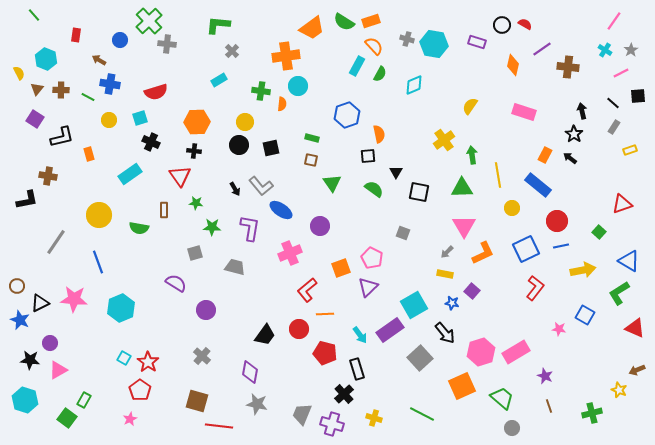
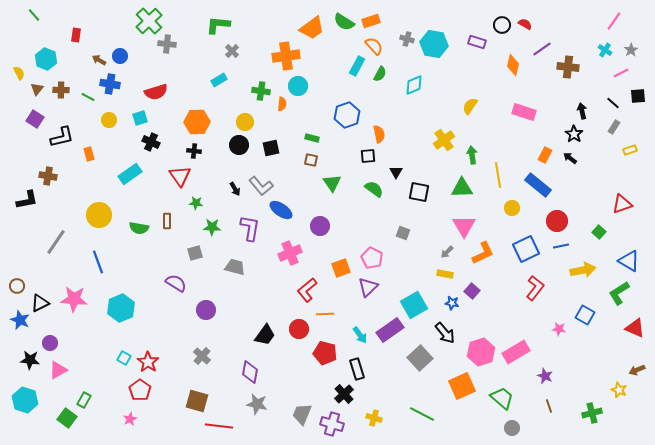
blue circle at (120, 40): moved 16 px down
brown rectangle at (164, 210): moved 3 px right, 11 px down
